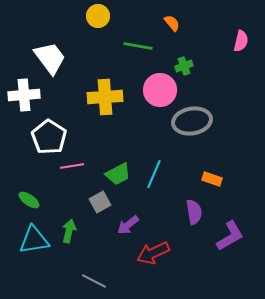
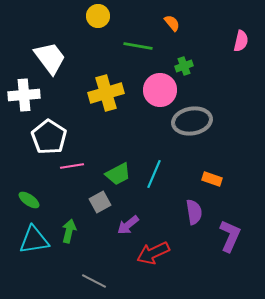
yellow cross: moved 1 px right, 4 px up; rotated 12 degrees counterclockwise
purple L-shape: rotated 36 degrees counterclockwise
